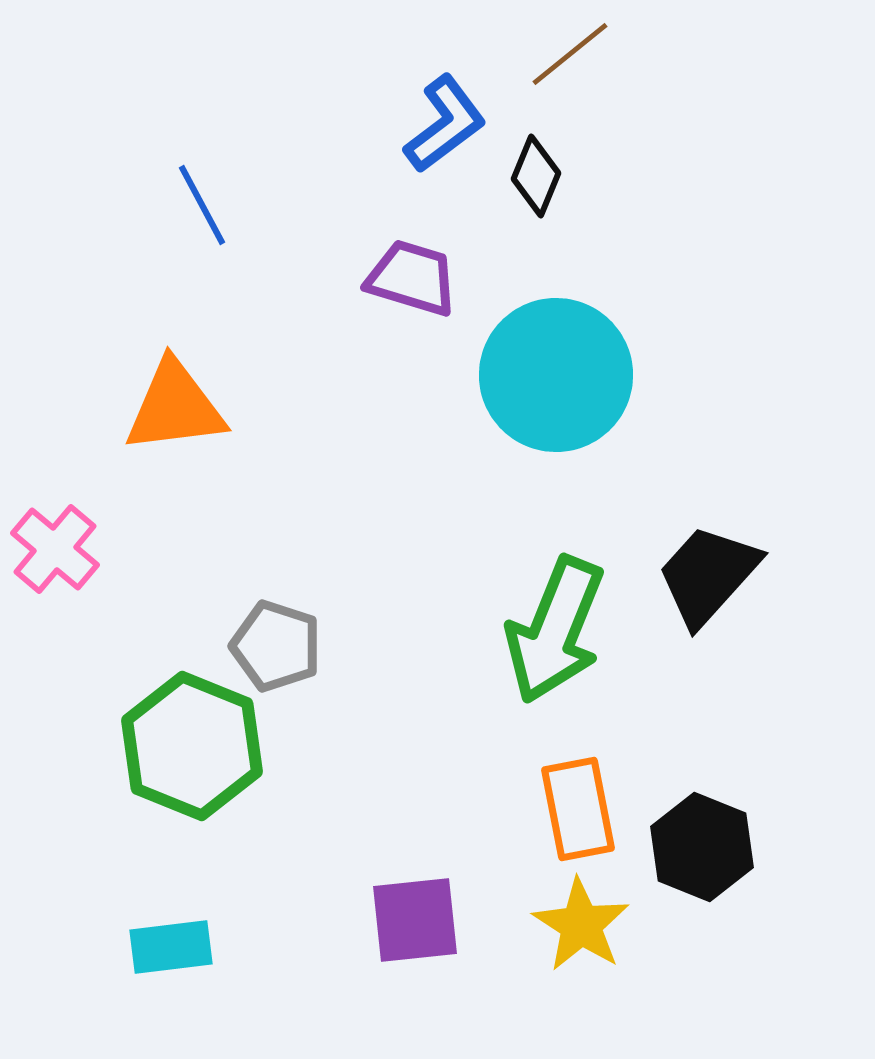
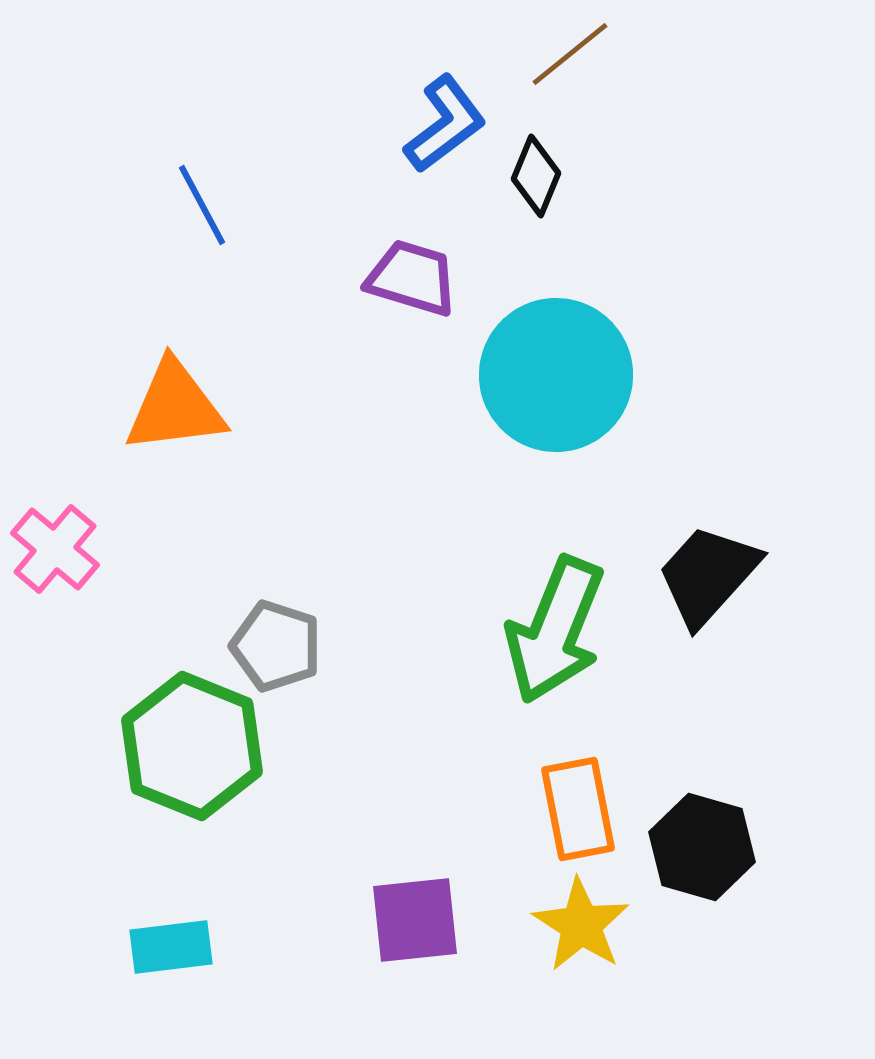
black hexagon: rotated 6 degrees counterclockwise
